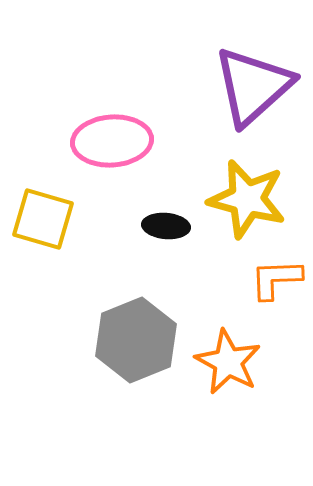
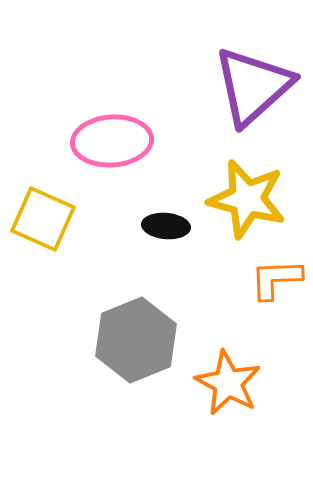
yellow square: rotated 8 degrees clockwise
orange star: moved 21 px down
